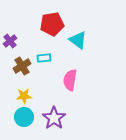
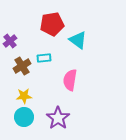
purple star: moved 4 px right
